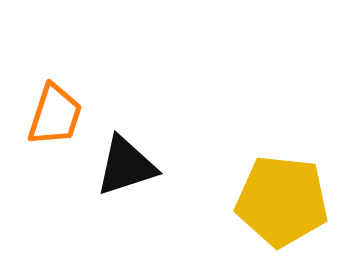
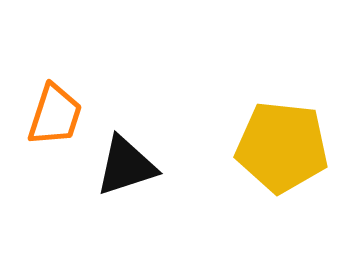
yellow pentagon: moved 54 px up
